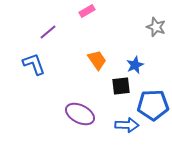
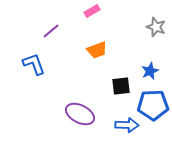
pink rectangle: moved 5 px right
purple line: moved 3 px right, 1 px up
orange trapezoid: moved 10 px up; rotated 105 degrees clockwise
blue star: moved 15 px right, 6 px down
